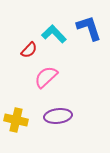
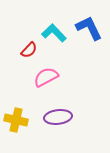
blue L-shape: rotated 8 degrees counterclockwise
cyan L-shape: moved 1 px up
pink semicircle: rotated 15 degrees clockwise
purple ellipse: moved 1 px down
